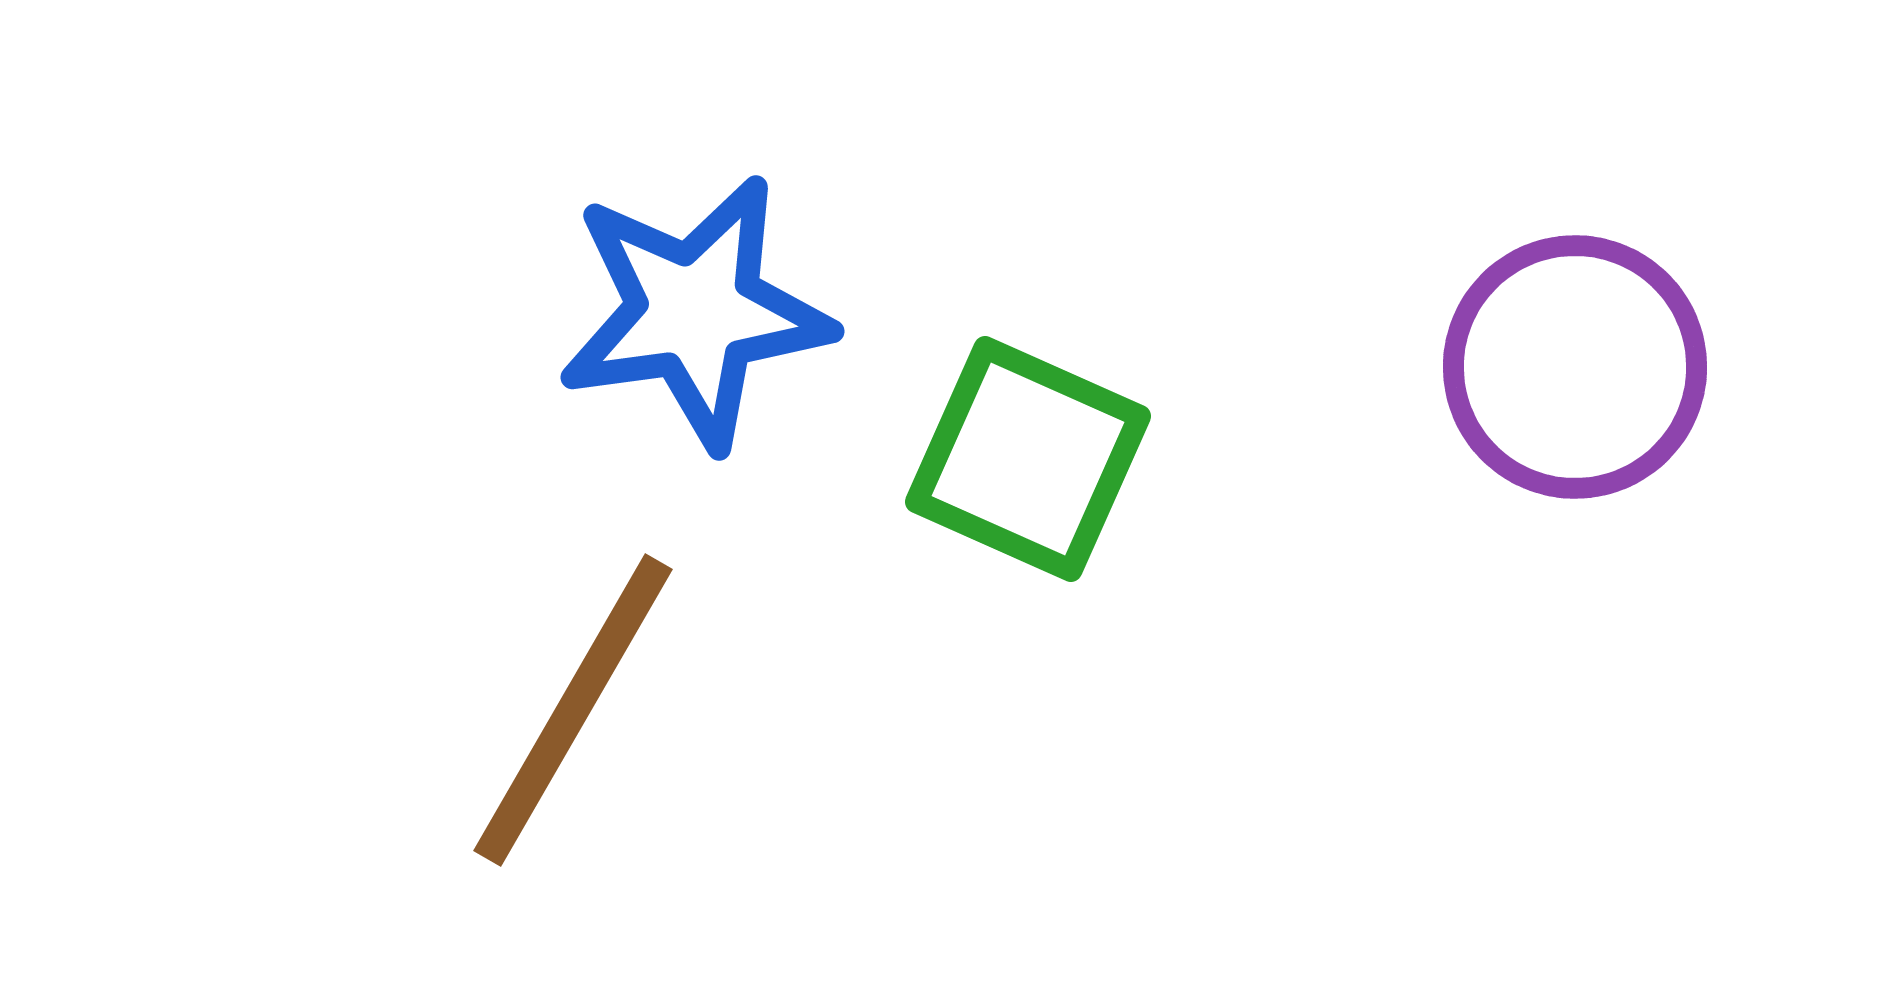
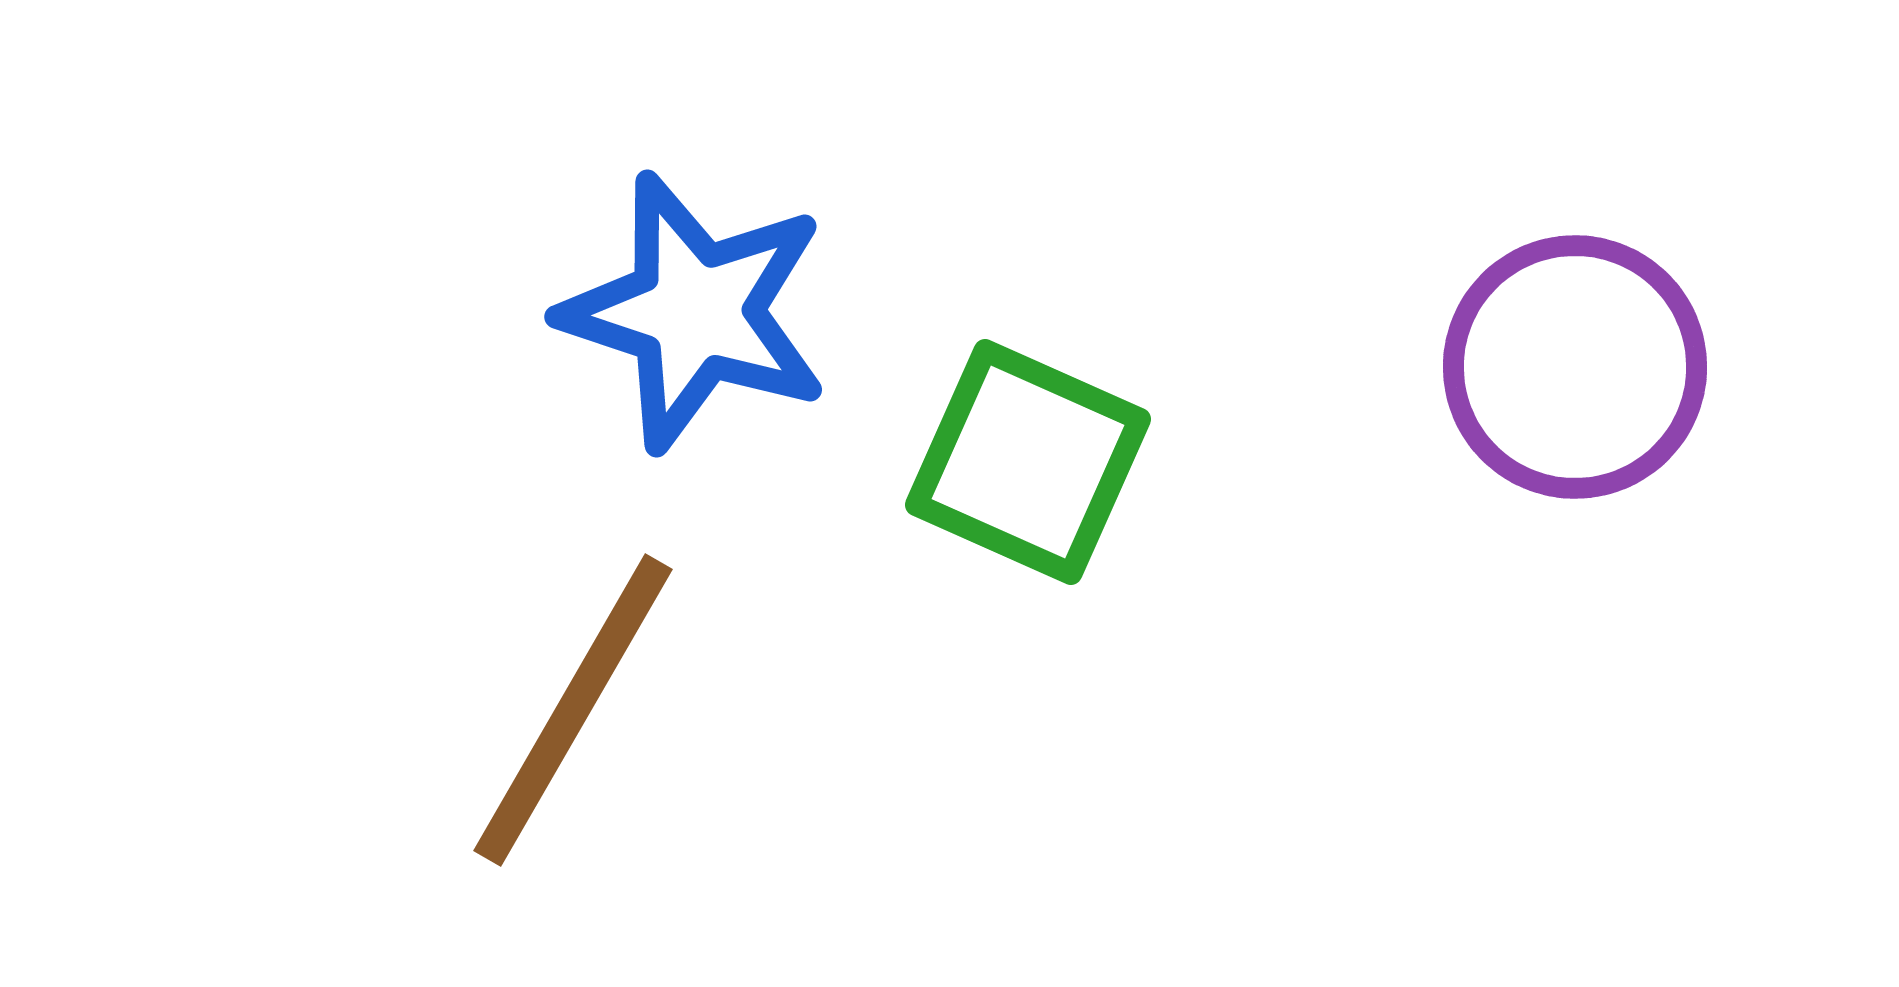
blue star: rotated 26 degrees clockwise
green square: moved 3 px down
